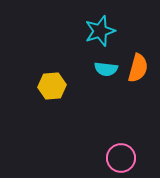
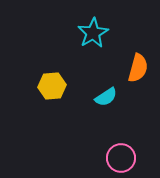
cyan star: moved 7 px left, 2 px down; rotated 12 degrees counterclockwise
cyan semicircle: moved 28 px down; rotated 40 degrees counterclockwise
